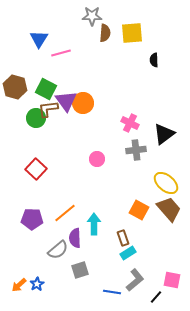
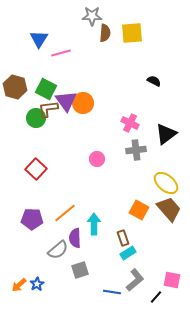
black semicircle: moved 21 px down; rotated 120 degrees clockwise
black triangle: moved 2 px right
